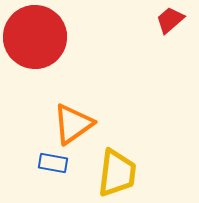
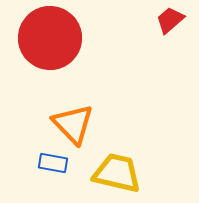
red circle: moved 15 px right, 1 px down
orange triangle: rotated 39 degrees counterclockwise
yellow trapezoid: rotated 84 degrees counterclockwise
